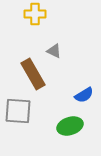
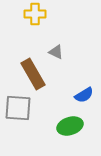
gray triangle: moved 2 px right, 1 px down
gray square: moved 3 px up
